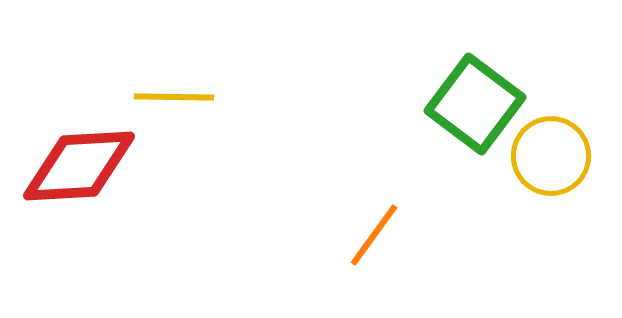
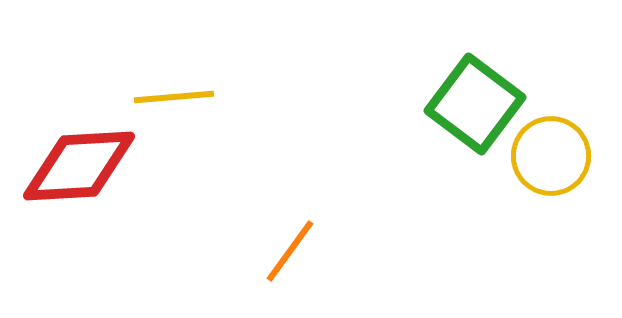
yellow line: rotated 6 degrees counterclockwise
orange line: moved 84 px left, 16 px down
